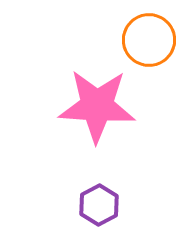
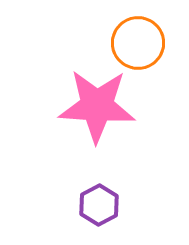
orange circle: moved 11 px left, 3 px down
